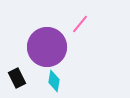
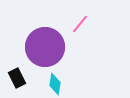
purple circle: moved 2 px left
cyan diamond: moved 1 px right, 3 px down
